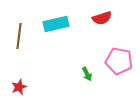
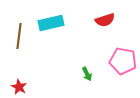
red semicircle: moved 3 px right, 2 px down
cyan rectangle: moved 5 px left, 1 px up
pink pentagon: moved 4 px right
red star: rotated 21 degrees counterclockwise
